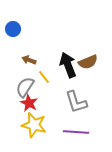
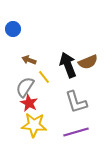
yellow star: rotated 10 degrees counterclockwise
purple line: rotated 20 degrees counterclockwise
